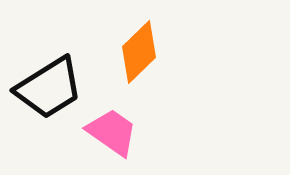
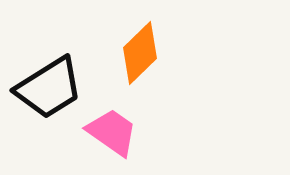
orange diamond: moved 1 px right, 1 px down
